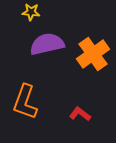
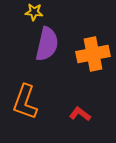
yellow star: moved 3 px right
purple semicircle: rotated 116 degrees clockwise
orange cross: rotated 24 degrees clockwise
